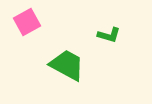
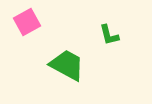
green L-shape: rotated 60 degrees clockwise
